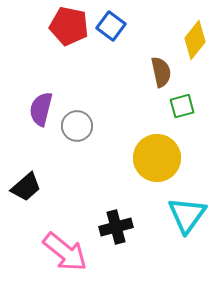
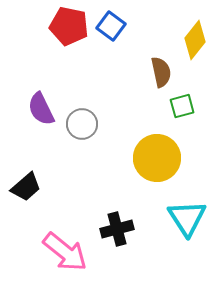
purple semicircle: rotated 40 degrees counterclockwise
gray circle: moved 5 px right, 2 px up
cyan triangle: moved 3 px down; rotated 9 degrees counterclockwise
black cross: moved 1 px right, 2 px down
